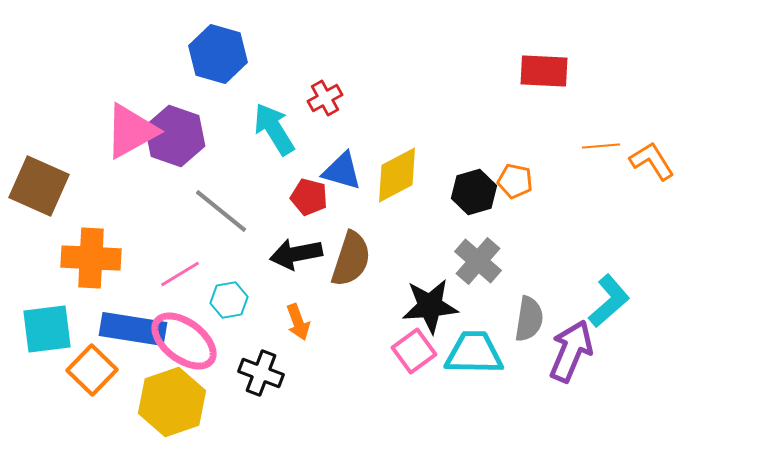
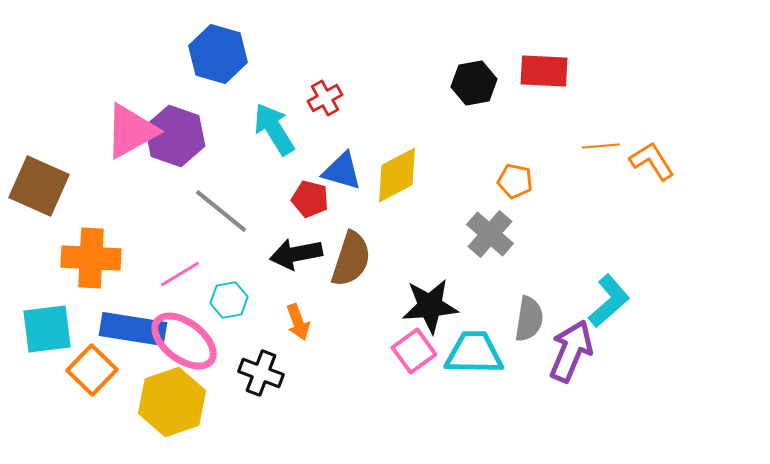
black hexagon: moved 109 px up; rotated 6 degrees clockwise
red pentagon: moved 1 px right, 2 px down
gray cross: moved 12 px right, 27 px up
